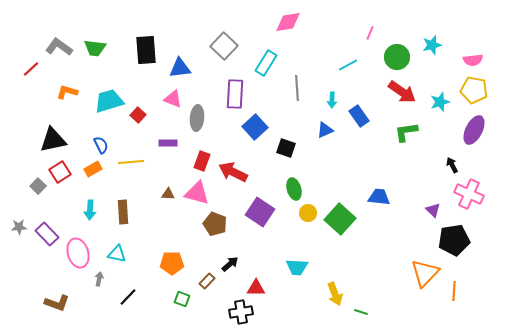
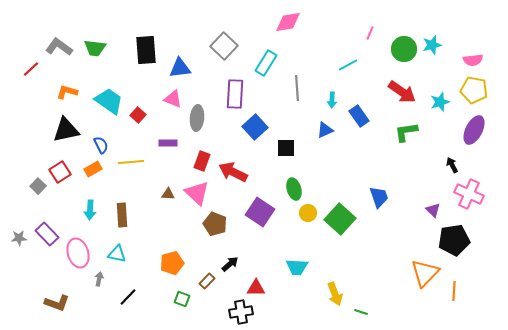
green circle at (397, 57): moved 7 px right, 8 px up
cyan trapezoid at (109, 101): rotated 52 degrees clockwise
black triangle at (53, 140): moved 13 px right, 10 px up
black square at (286, 148): rotated 18 degrees counterclockwise
pink triangle at (197, 193): rotated 28 degrees clockwise
blue trapezoid at (379, 197): rotated 65 degrees clockwise
brown rectangle at (123, 212): moved 1 px left, 3 px down
gray star at (19, 227): moved 11 px down
orange pentagon at (172, 263): rotated 15 degrees counterclockwise
